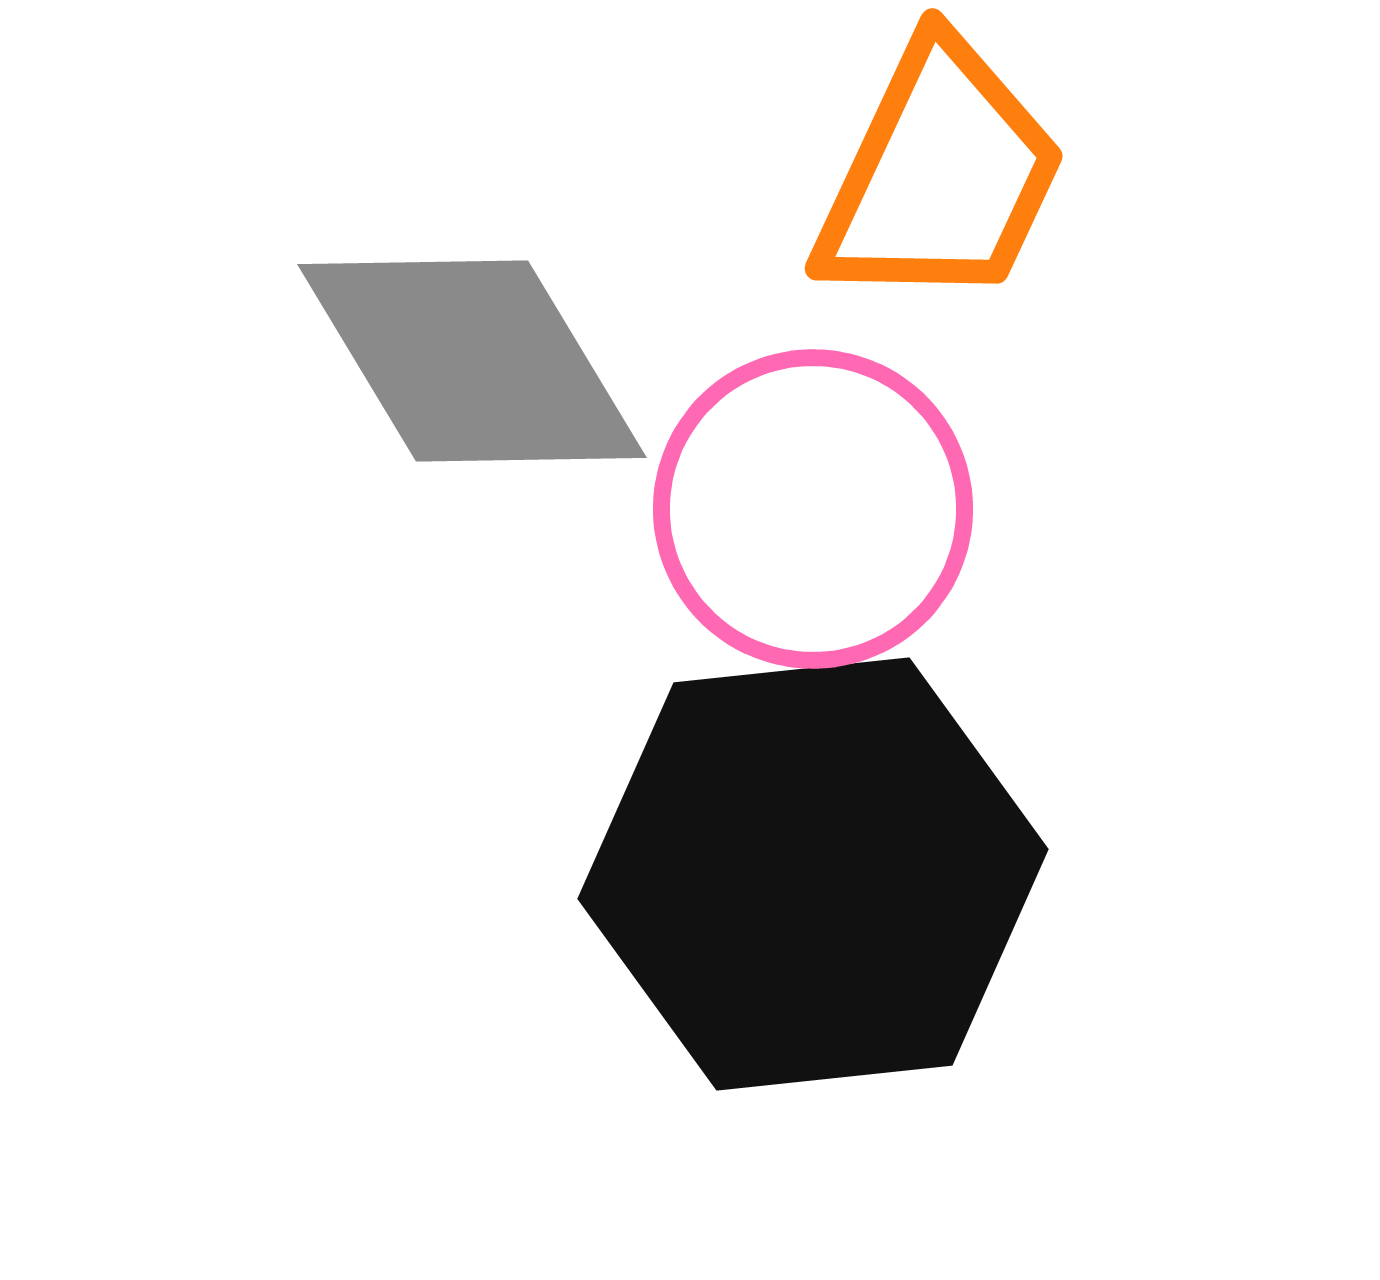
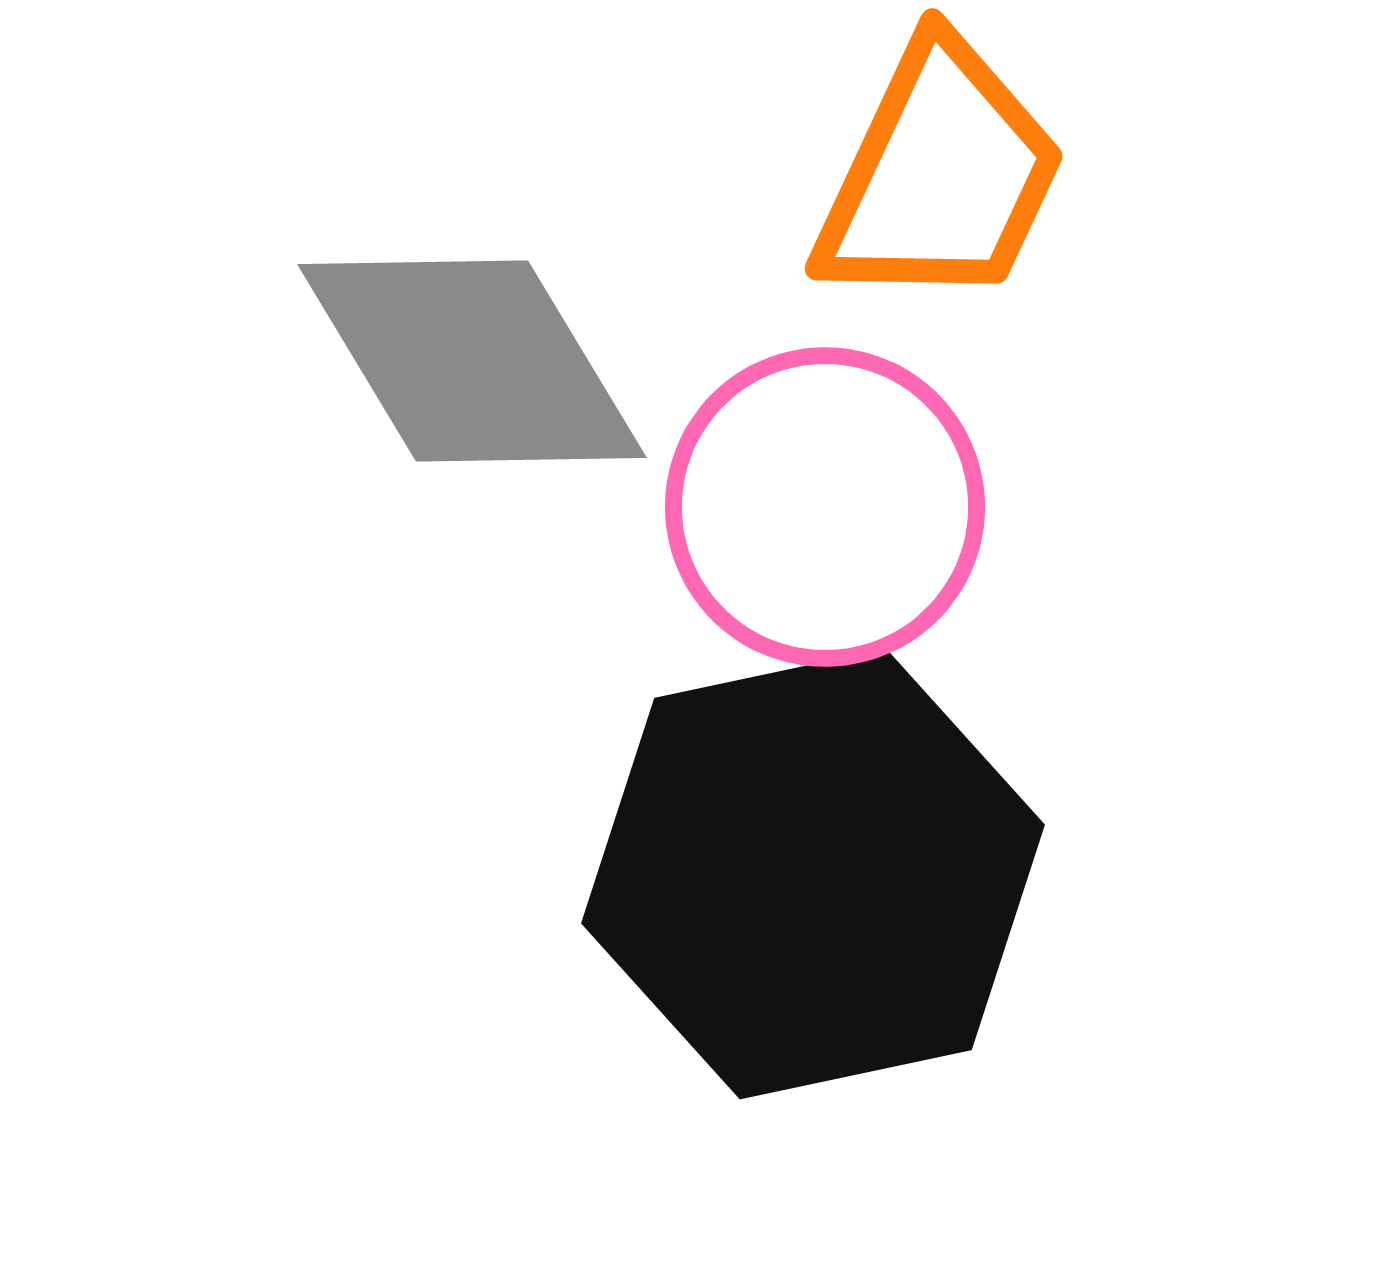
pink circle: moved 12 px right, 2 px up
black hexagon: rotated 6 degrees counterclockwise
